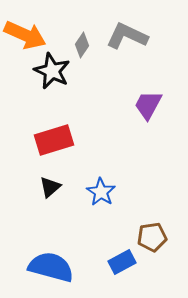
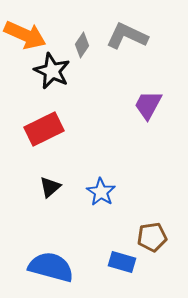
red rectangle: moved 10 px left, 11 px up; rotated 9 degrees counterclockwise
blue rectangle: rotated 44 degrees clockwise
